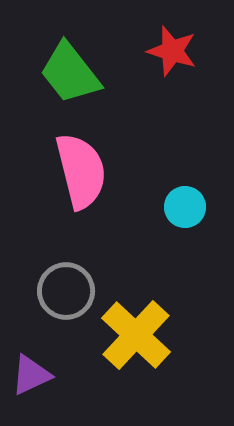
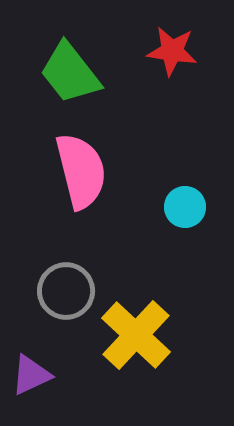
red star: rotated 9 degrees counterclockwise
